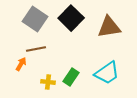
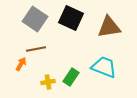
black square: rotated 20 degrees counterclockwise
cyan trapezoid: moved 3 px left, 6 px up; rotated 124 degrees counterclockwise
yellow cross: rotated 16 degrees counterclockwise
